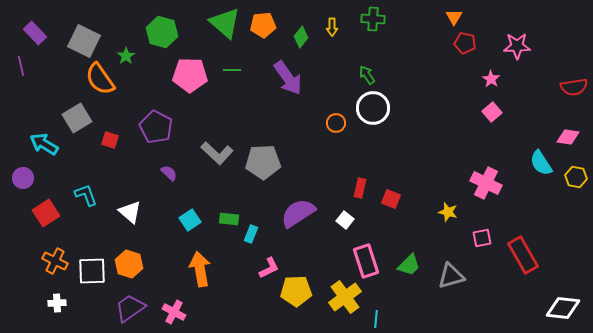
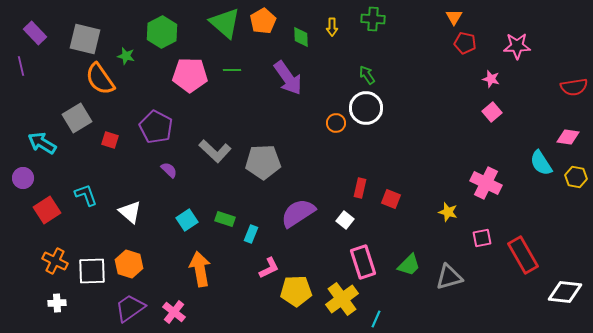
orange pentagon at (263, 25): moved 4 px up; rotated 25 degrees counterclockwise
green hexagon at (162, 32): rotated 16 degrees clockwise
green diamond at (301, 37): rotated 40 degrees counterclockwise
gray square at (84, 41): moved 1 px right, 2 px up; rotated 12 degrees counterclockwise
green star at (126, 56): rotated 24 degrees counterclockwise
pink star at (491, 79): rotated 18 degrees counterclockwise
white circle at (373, 108): moved 7 px left
cyan arrow at (44, 144): moved 2 px left, 1 px up
gray L-shape at (217, 153): moved 2 px left, 2 px up
purple semicircle at (169, 173): moved 3 px up
red square at (46, 213): moved 1 px right, 3 px up
green rectangle at (229, 219): moved 4 px left; rotated 12 degrees clockwise
cyan square at (190, 220): moved 3 px left
pink rectangle at (366, 261): moved 3 px left, 1 px down
gray triangle at (451, 276): moved 2 px left, 1 px down
yellow cross at (345, 297): moved 3 px left, 2 px down
white diamond at (563, 308): moved 2 px right, 16 px up
pink cross at (174, 312): rotated 10 degrees clockwise
cyan line at (376, 319): rotated 18 degrees clockwise
